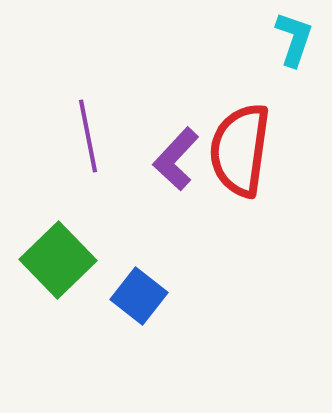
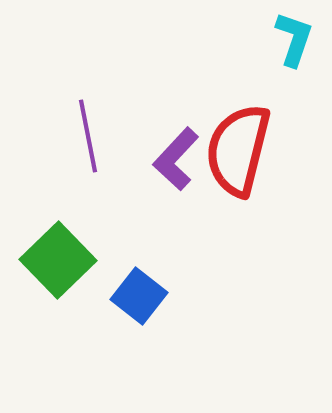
red semicircle: moved 2 px left; rotated 6 degrees clockwise
